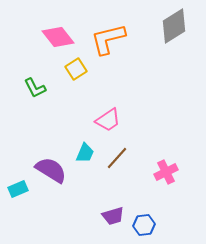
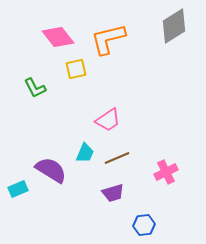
yellow square: rotated 20 degrees clockwise
brown line: rotated 25 degrees clockwise
purple trapezoid: moved 23 px up
